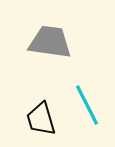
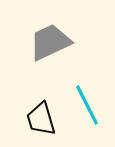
gray trapezoid: rotated 33 degrees counterclockwise
